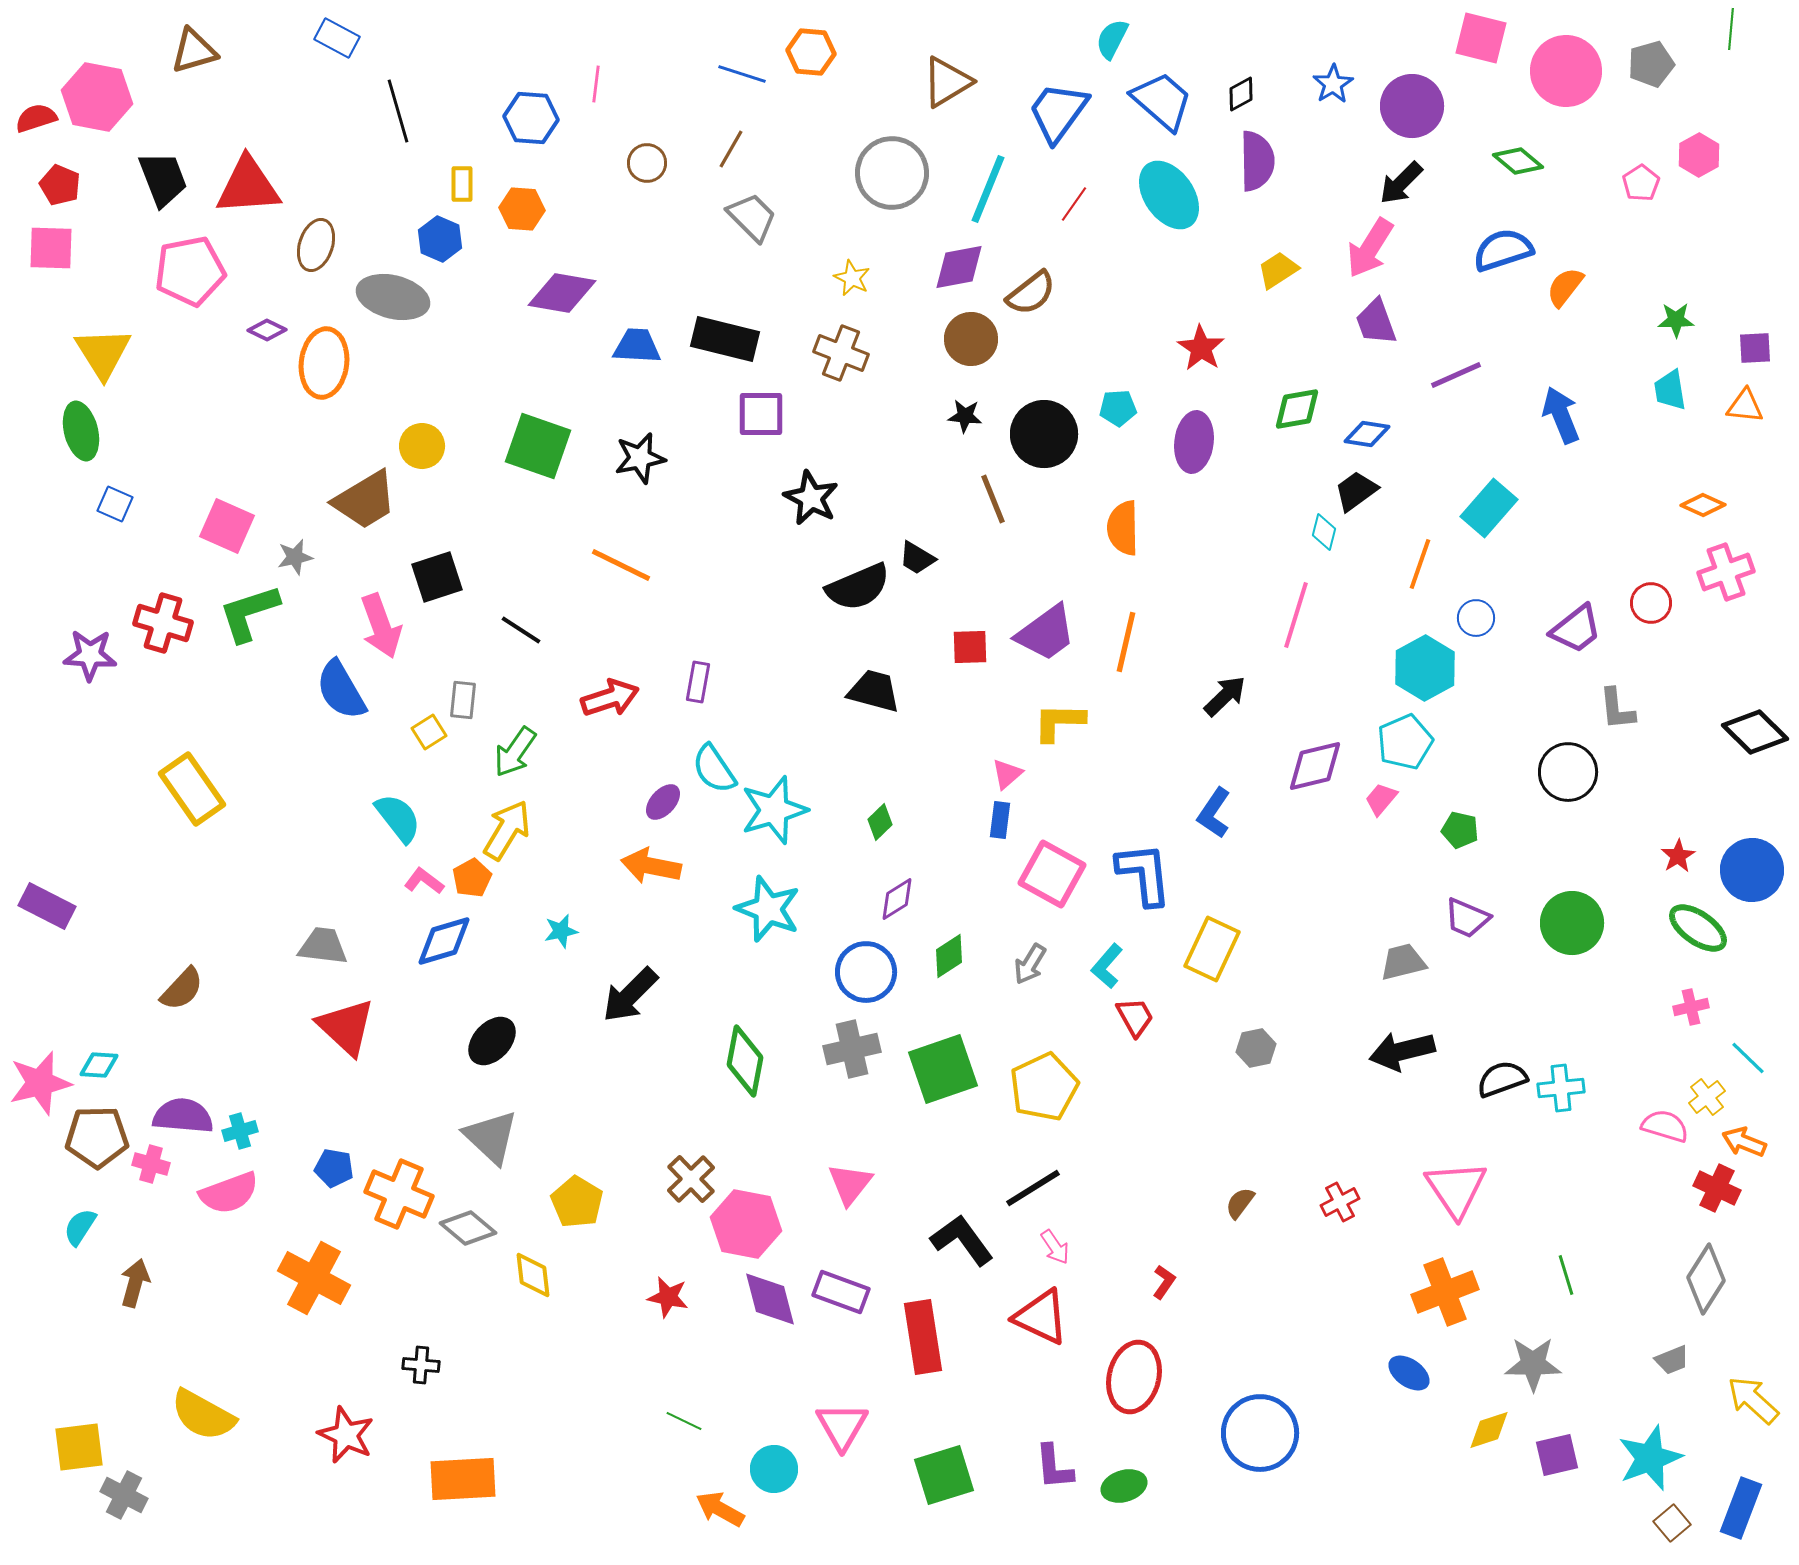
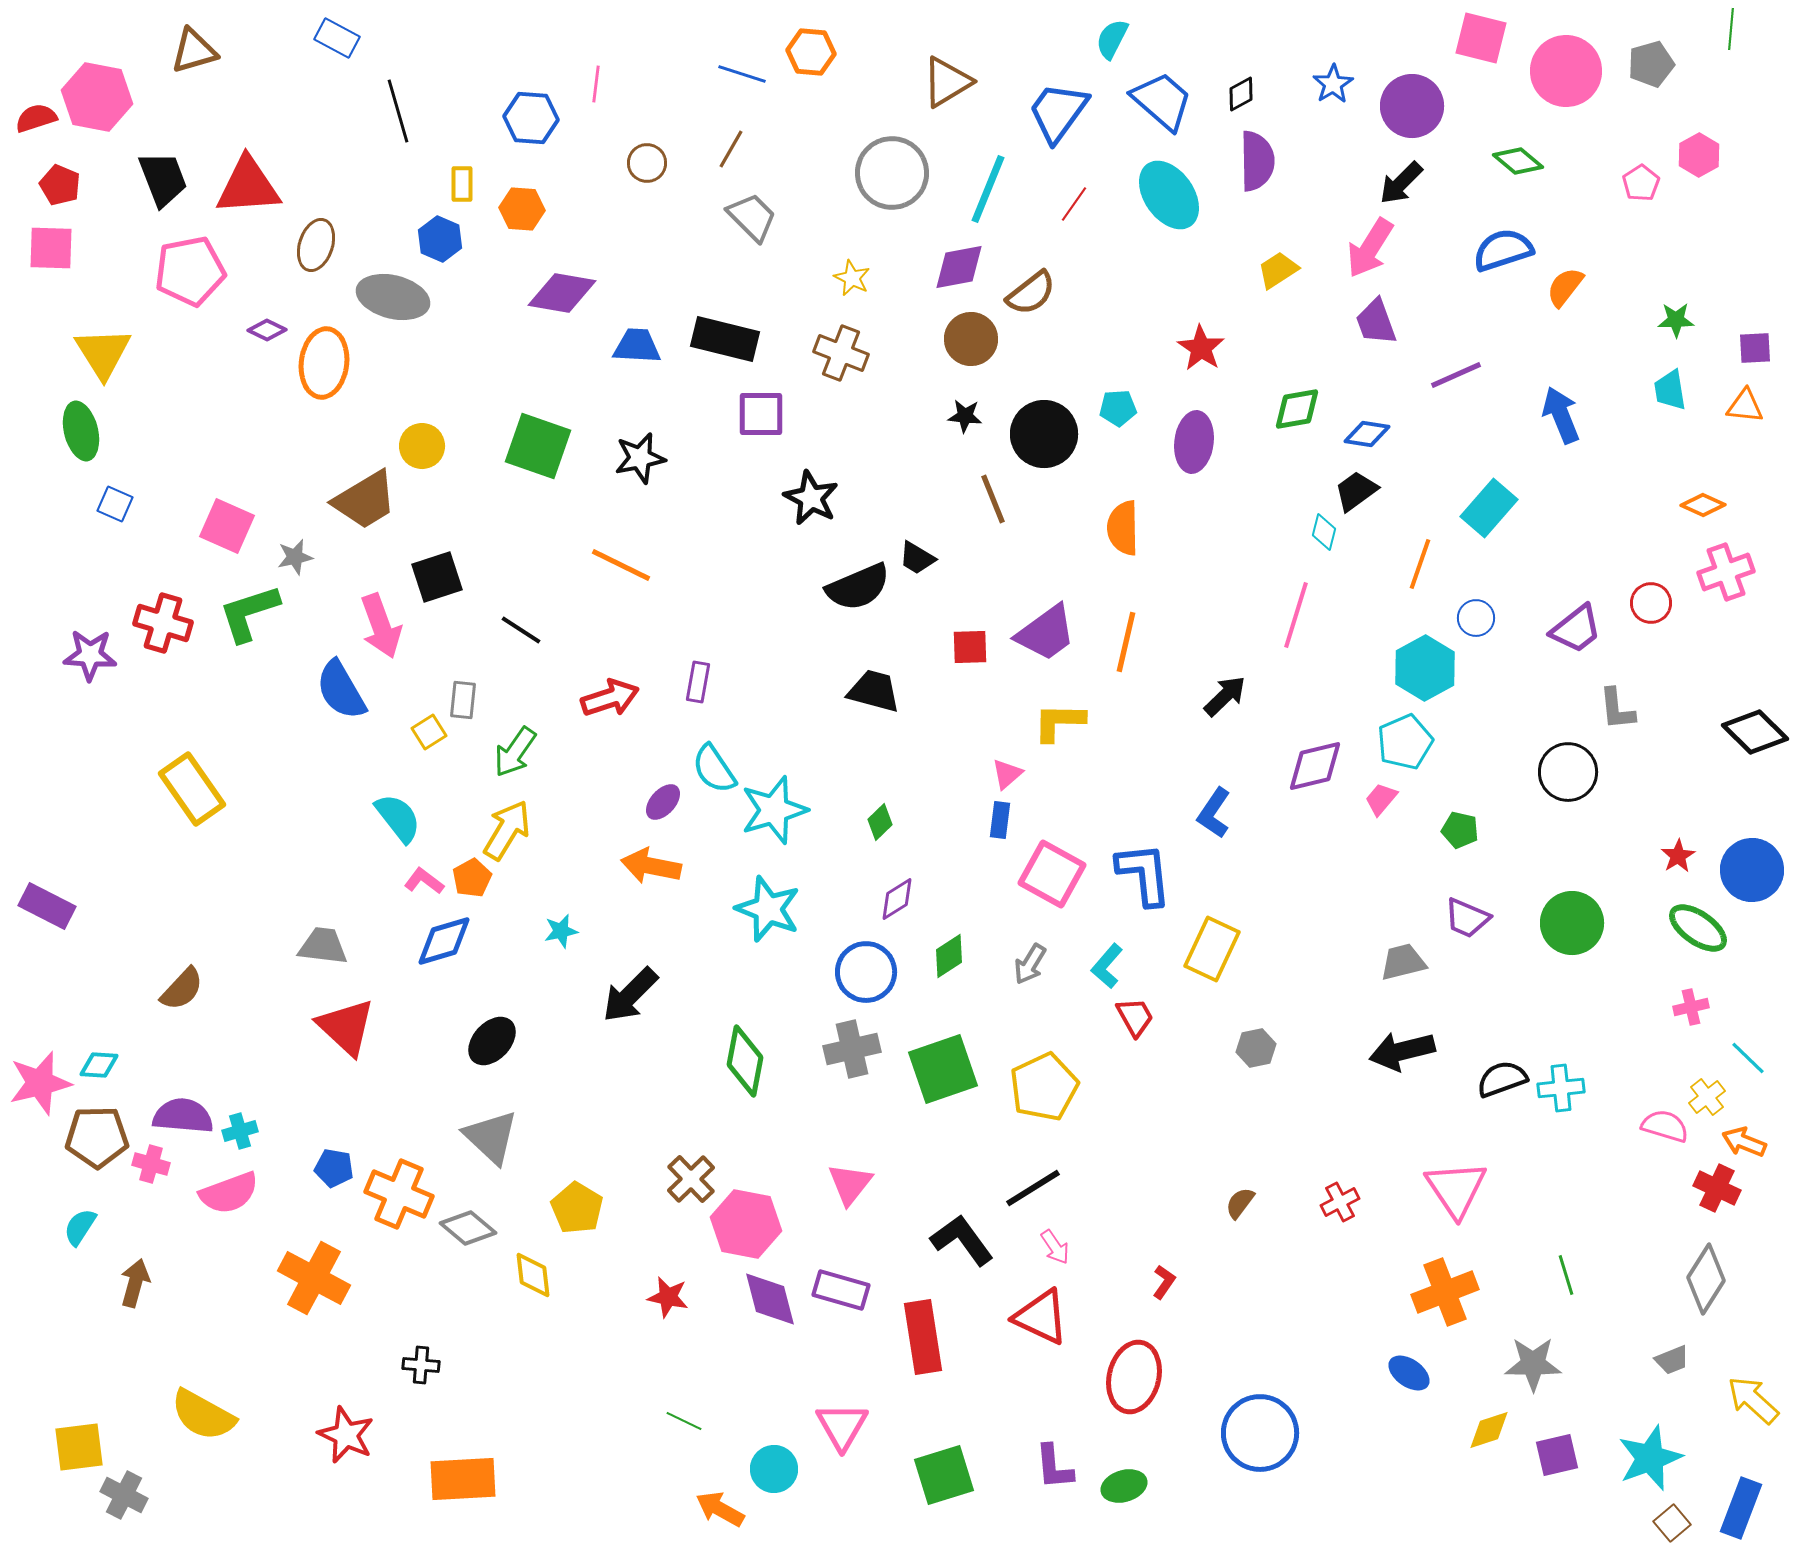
yellow pentagon at (577, 1202): moved 6 px down
purple rectangle at (841, 1292): moved 2 px up; rotated 4 degrees counterclockwise
